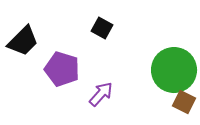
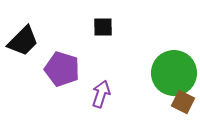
black square: moved 1 px right, 1 px up; rotated 30 degrees counterclockwise
green circle: moved 3 px down
purple arrow: rotated 24 degrees counterclockwise
brown square: moved 1 px left
